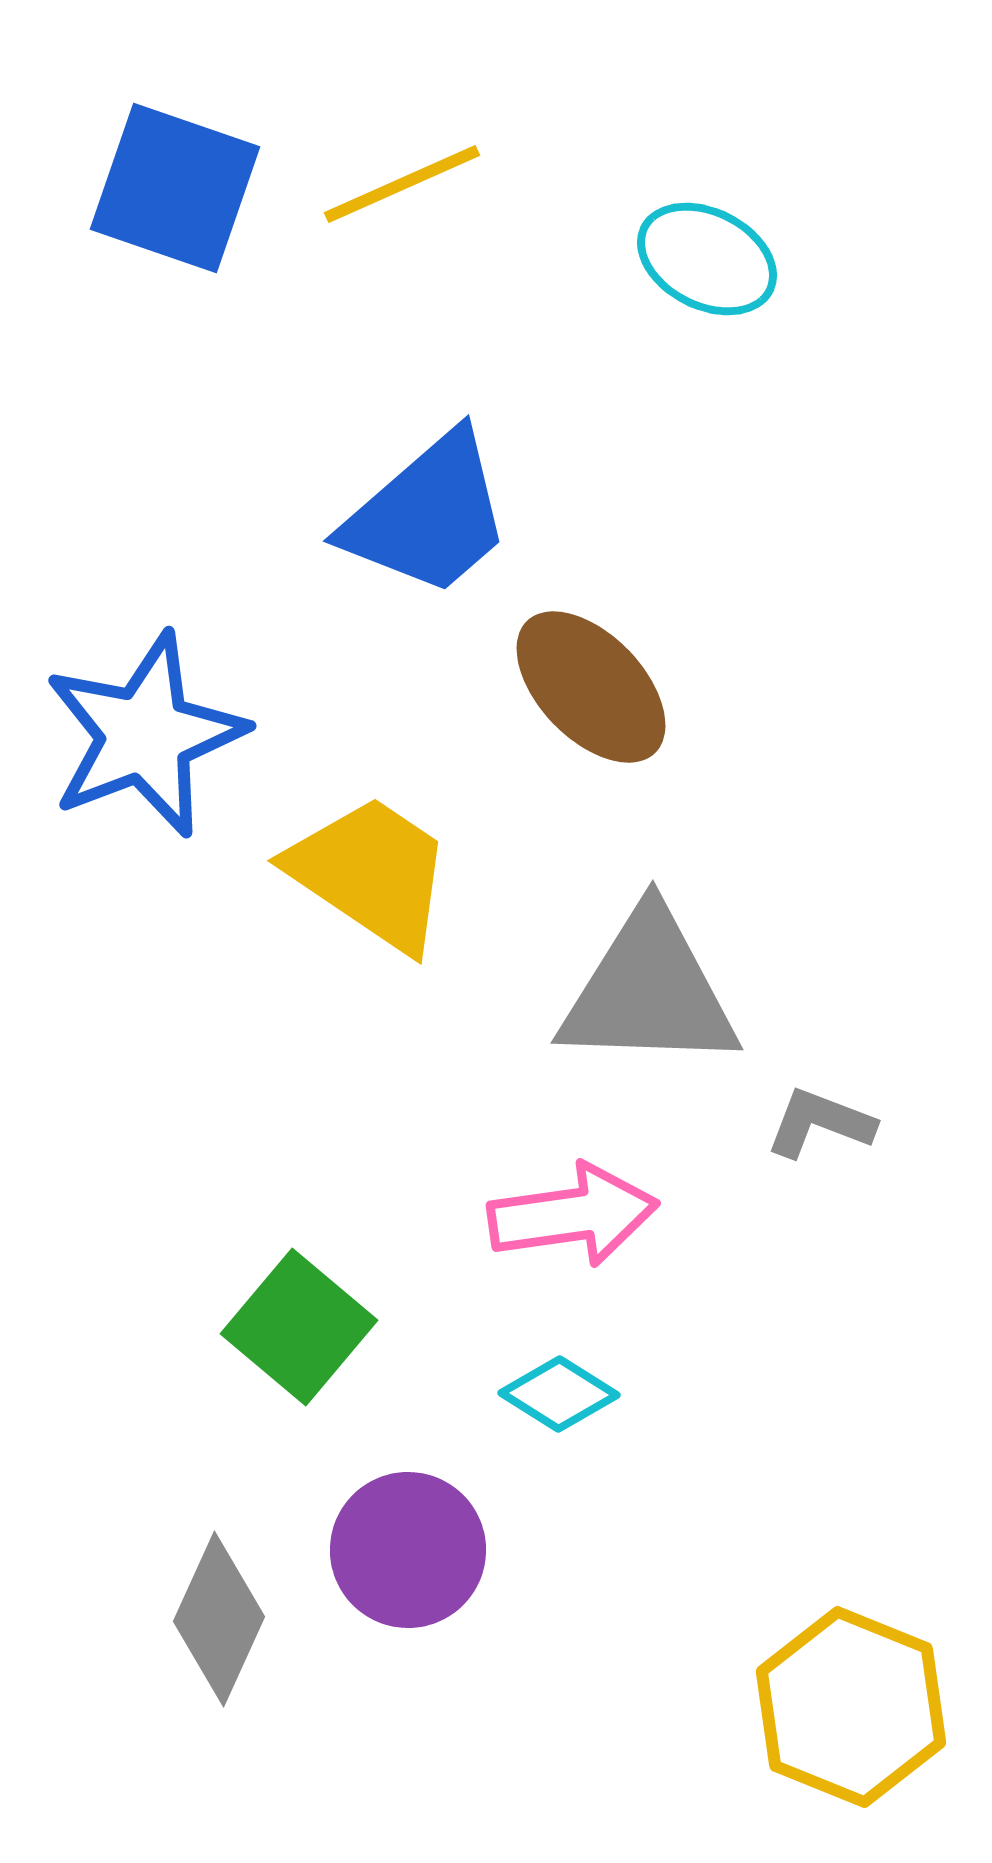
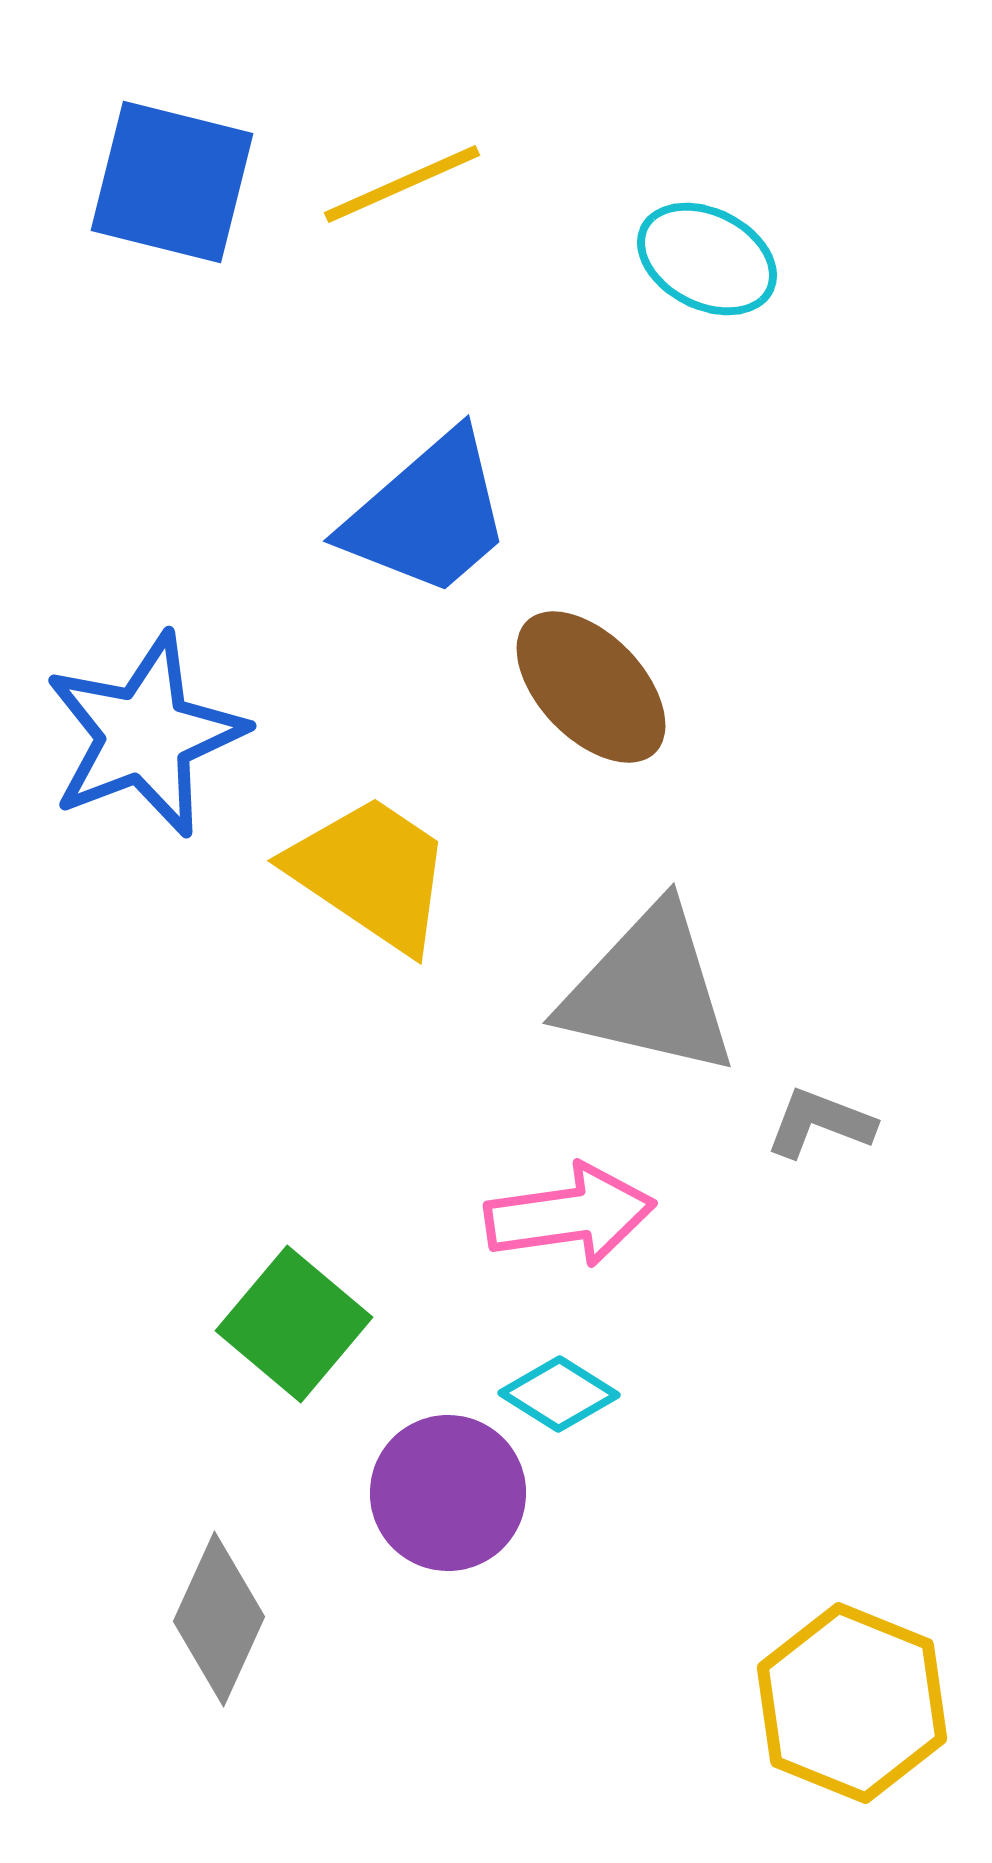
blue square: moved 3 px left, 6 px up; rotated 5 degrees counterclockwise
gray triangle: rotated 11 degrees clockwise
pink arrow: moved 3 px left
green square: moved 5 px left, 3 px up
purple circle: moved 40 px right, 57 px up
yellow hexagon: moved 1 px right, 4 px up
